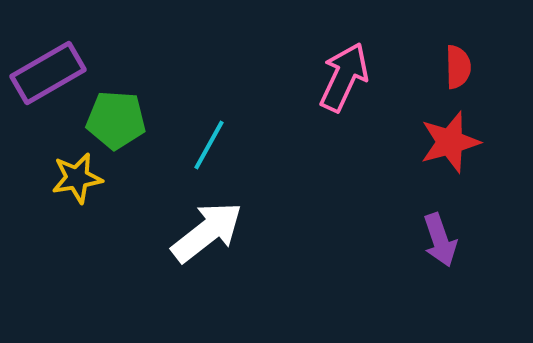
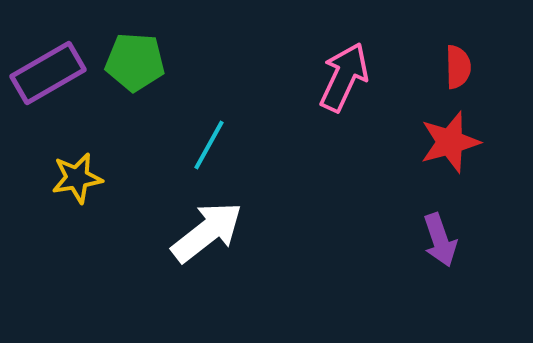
green pentagon: moved 19 px right, 58 px up
